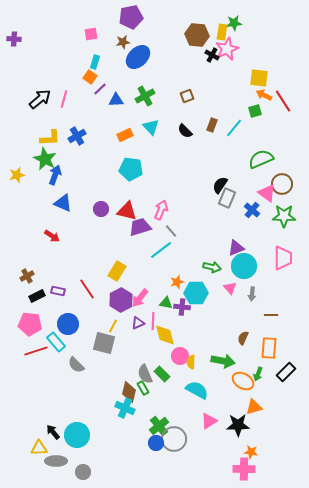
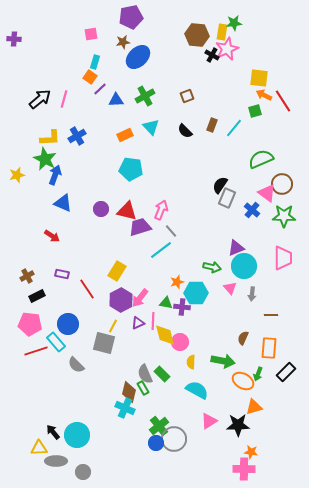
purple rectangle at (58, 291): moved 4 px right, 17 px up
pink circle at (180, 356): moved 14 px up
